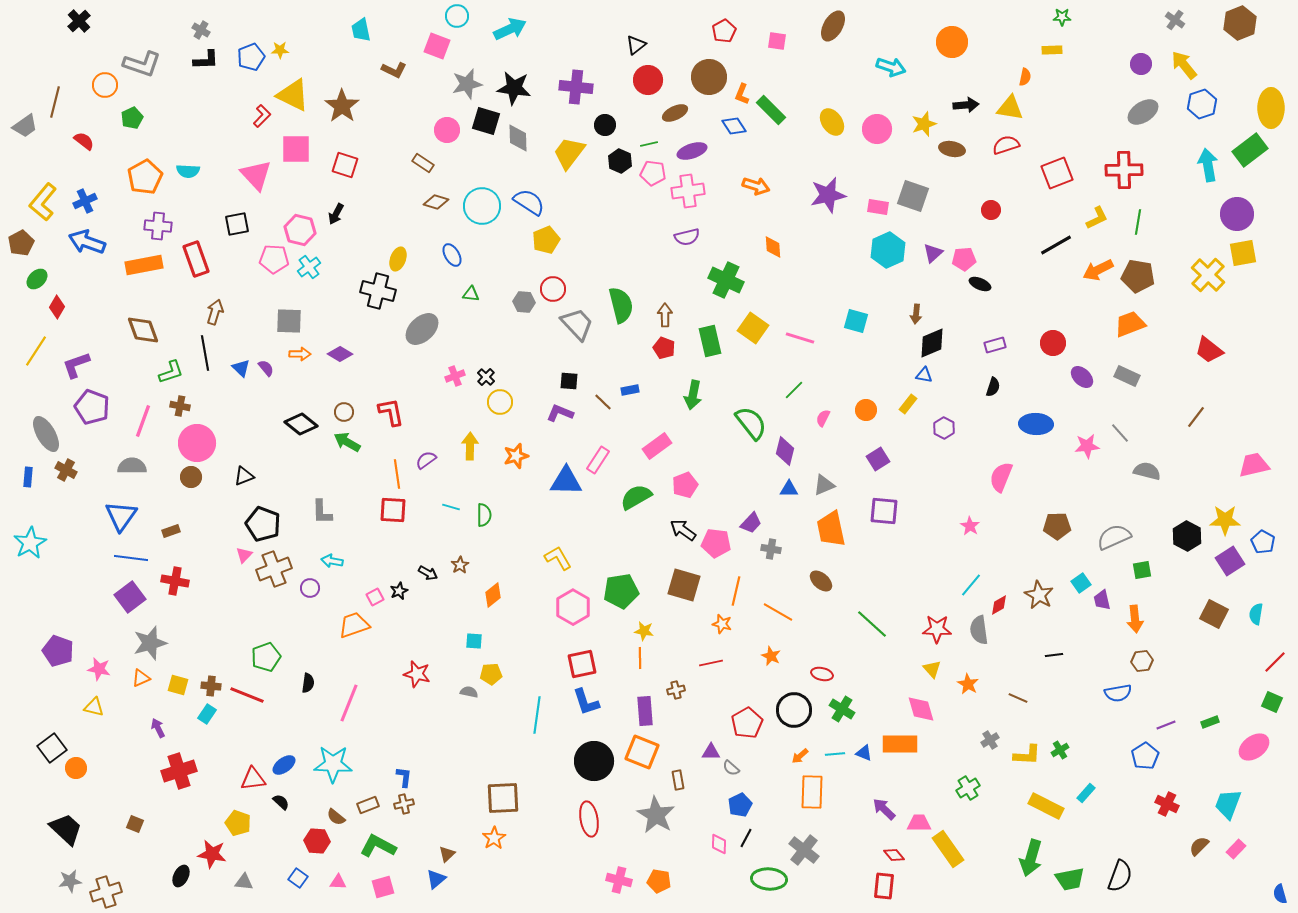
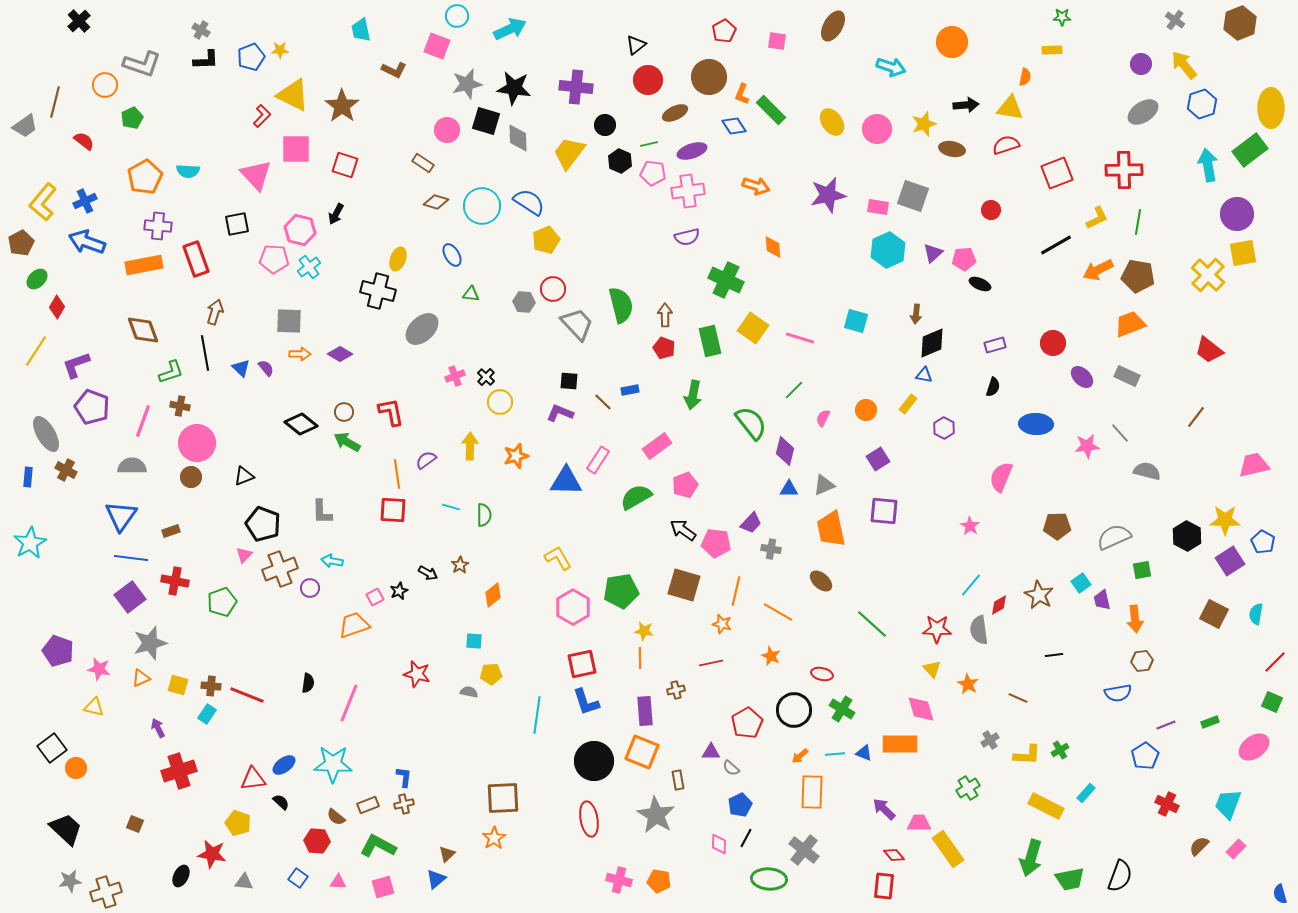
brown cross at (274, 569): moved 6 px right
green pentagon at (266, 657): moved 44 px left, 55 px up
